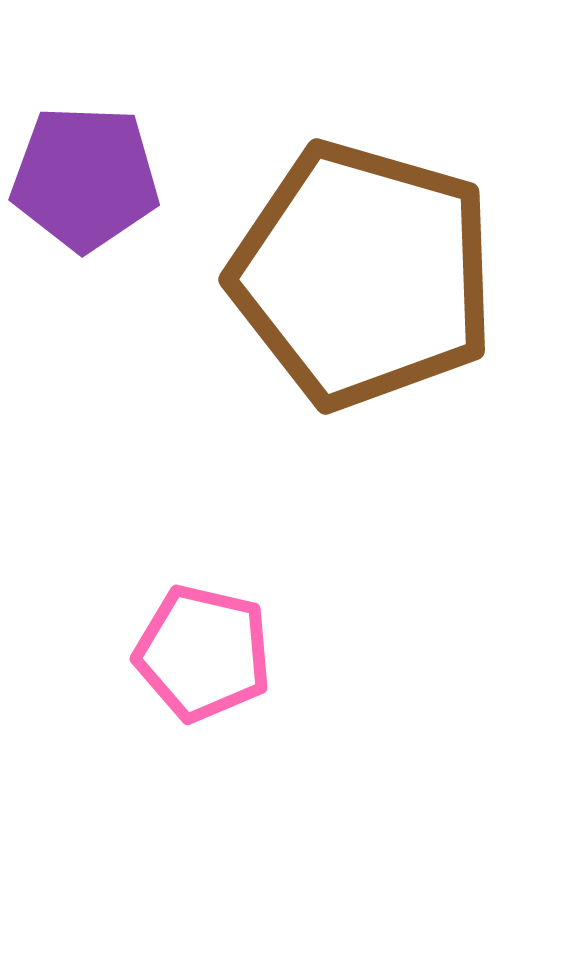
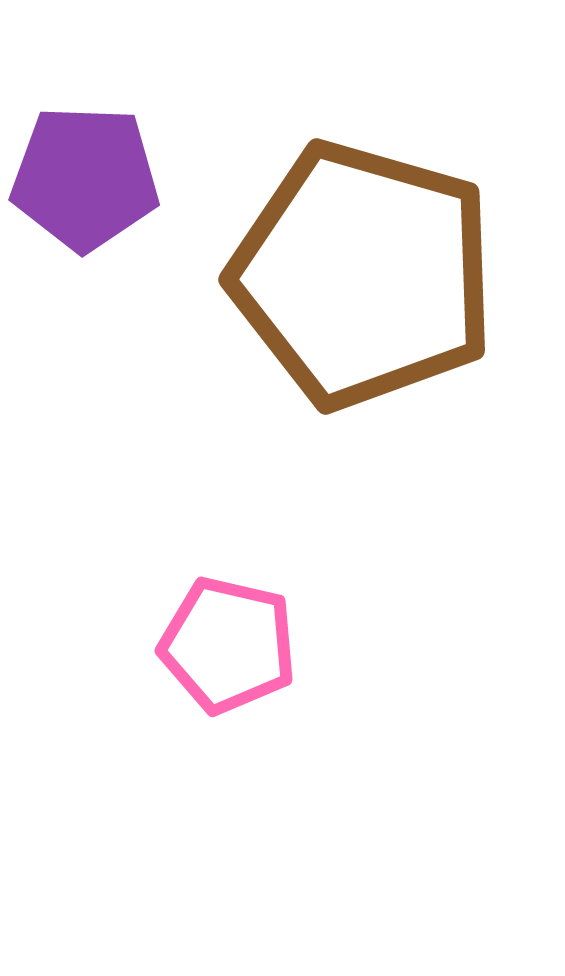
pink pentagon: moved 25 px right, 8 px up
